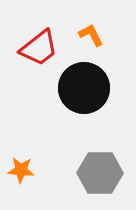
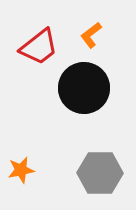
orange L-shape: rotated 100 degrees counterclockwise
red trapezoid: moved 1 px up
orange star: rotated 16 degrees counterclockwise
